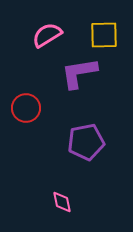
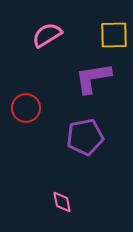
yellow square: moved 10 px right
purple L-shape: moved 14 px right, 5 px down
purple pentagon: moved 1 px left, 5 px up
